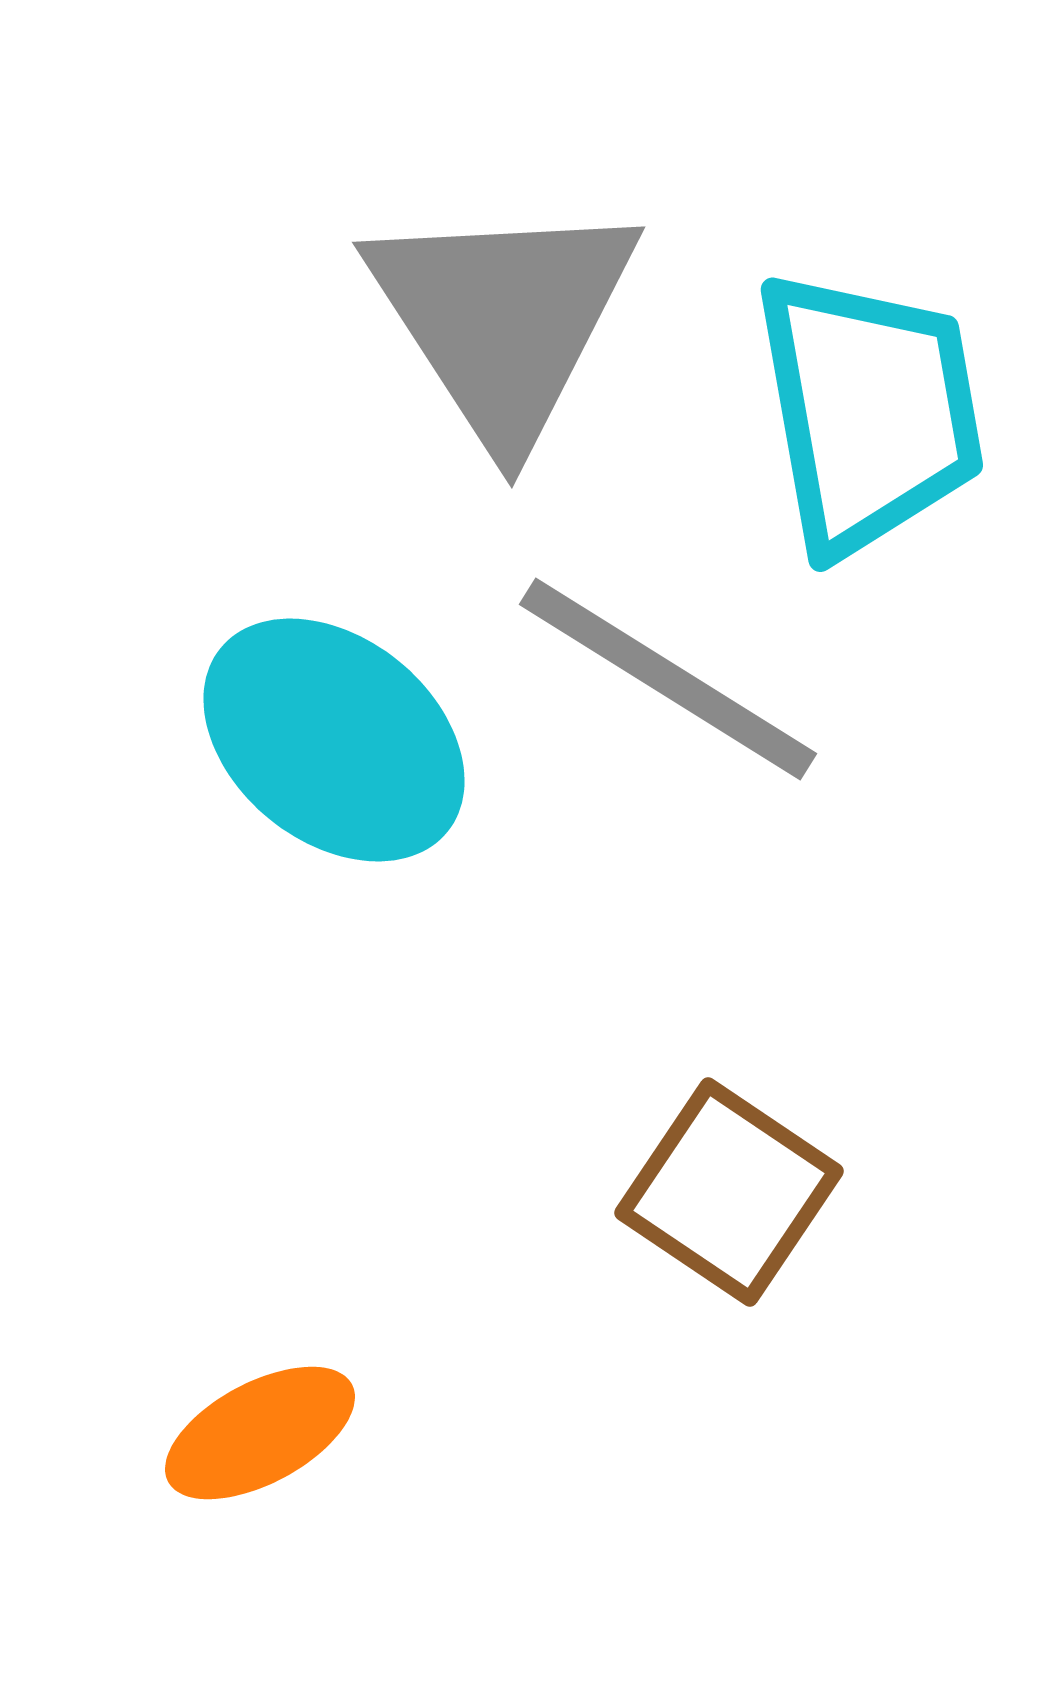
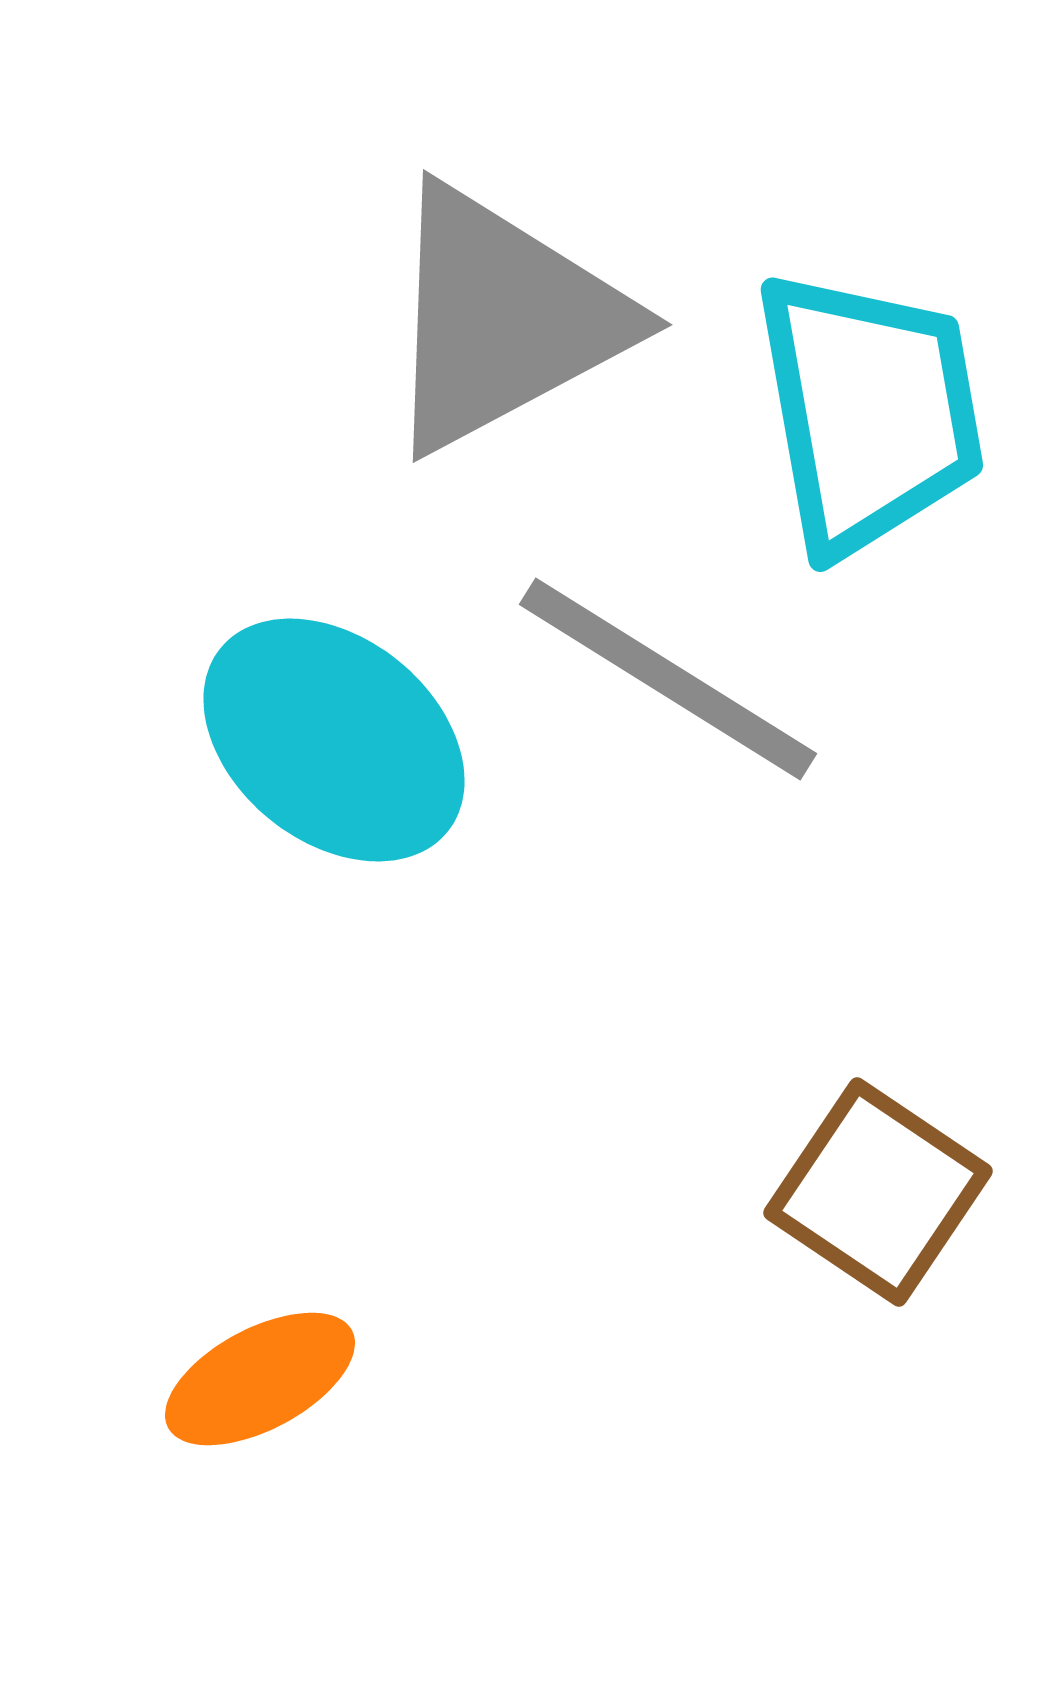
gray triangle: rotated 35 degrees clockwise
brown square: moved 149 px right
orange ellipse: moved 54 px up
